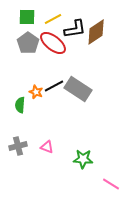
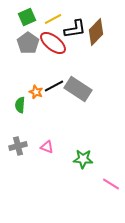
green square: rotated 24 degrees counterclockwise
brown diamond: rotated 12 degrees counterclockwise
